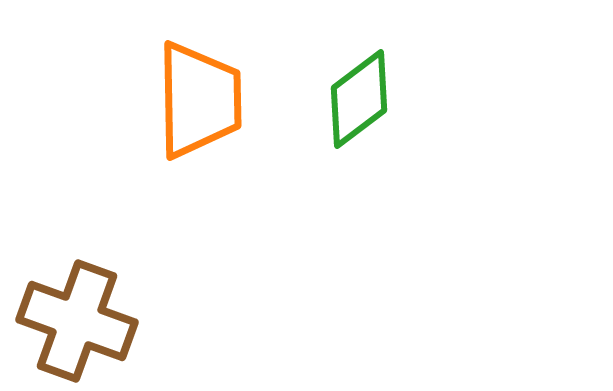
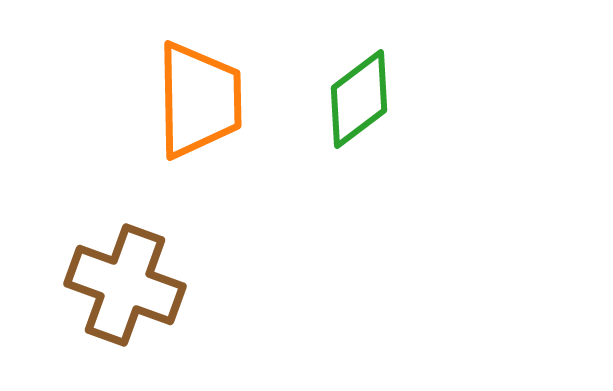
brown cross: moved 48 px right, 36 px up
